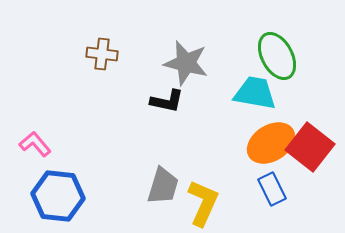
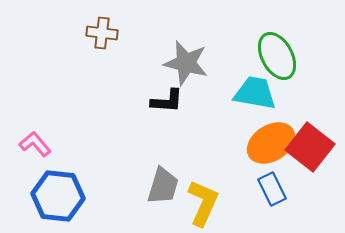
brown cross: moved 21 px up
black L-shape: rotated 8 degrees counterclockwise
